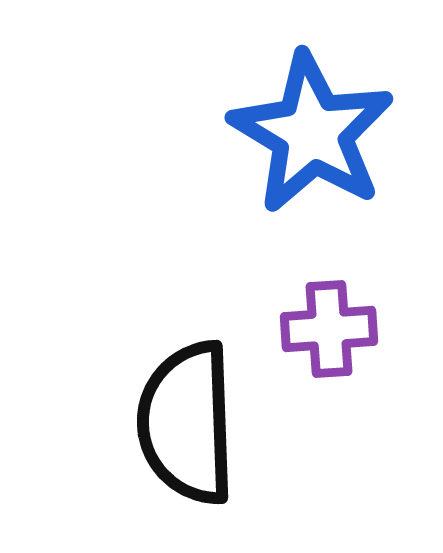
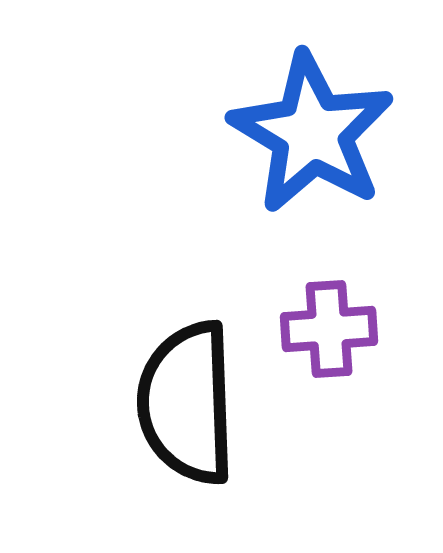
black semicircle: moved 20 px up
